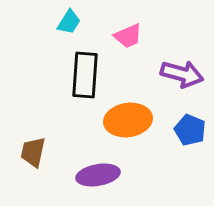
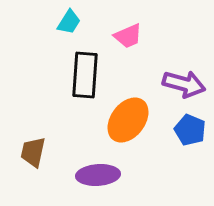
purple arrow: moved 2 px right, 10 px down
orange ellipse: rotated 45 degrees counterclockwise
purple ellipse: rotated 6 degrees clockwise
